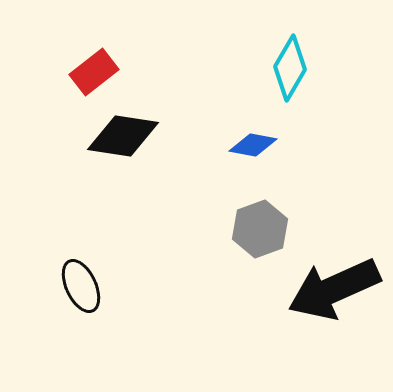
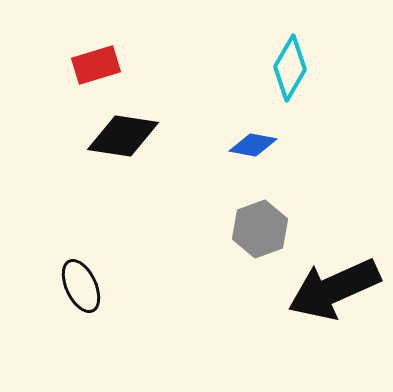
red rectangle: moved 2 px right, 7 px up; rotated 21 degrees clockwise
